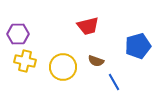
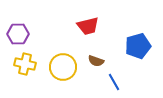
yellow cross: moved 3 px down
